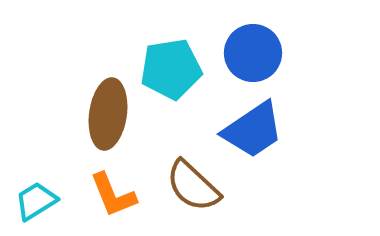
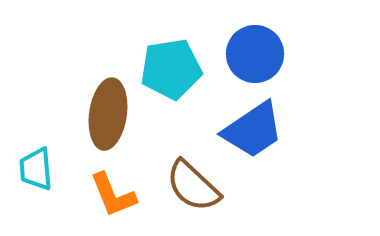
blue circle: moved 2 px right, 1 px down
cyan trapezoid: moved 32 px up; rotated 63 degrees counterclockwise
